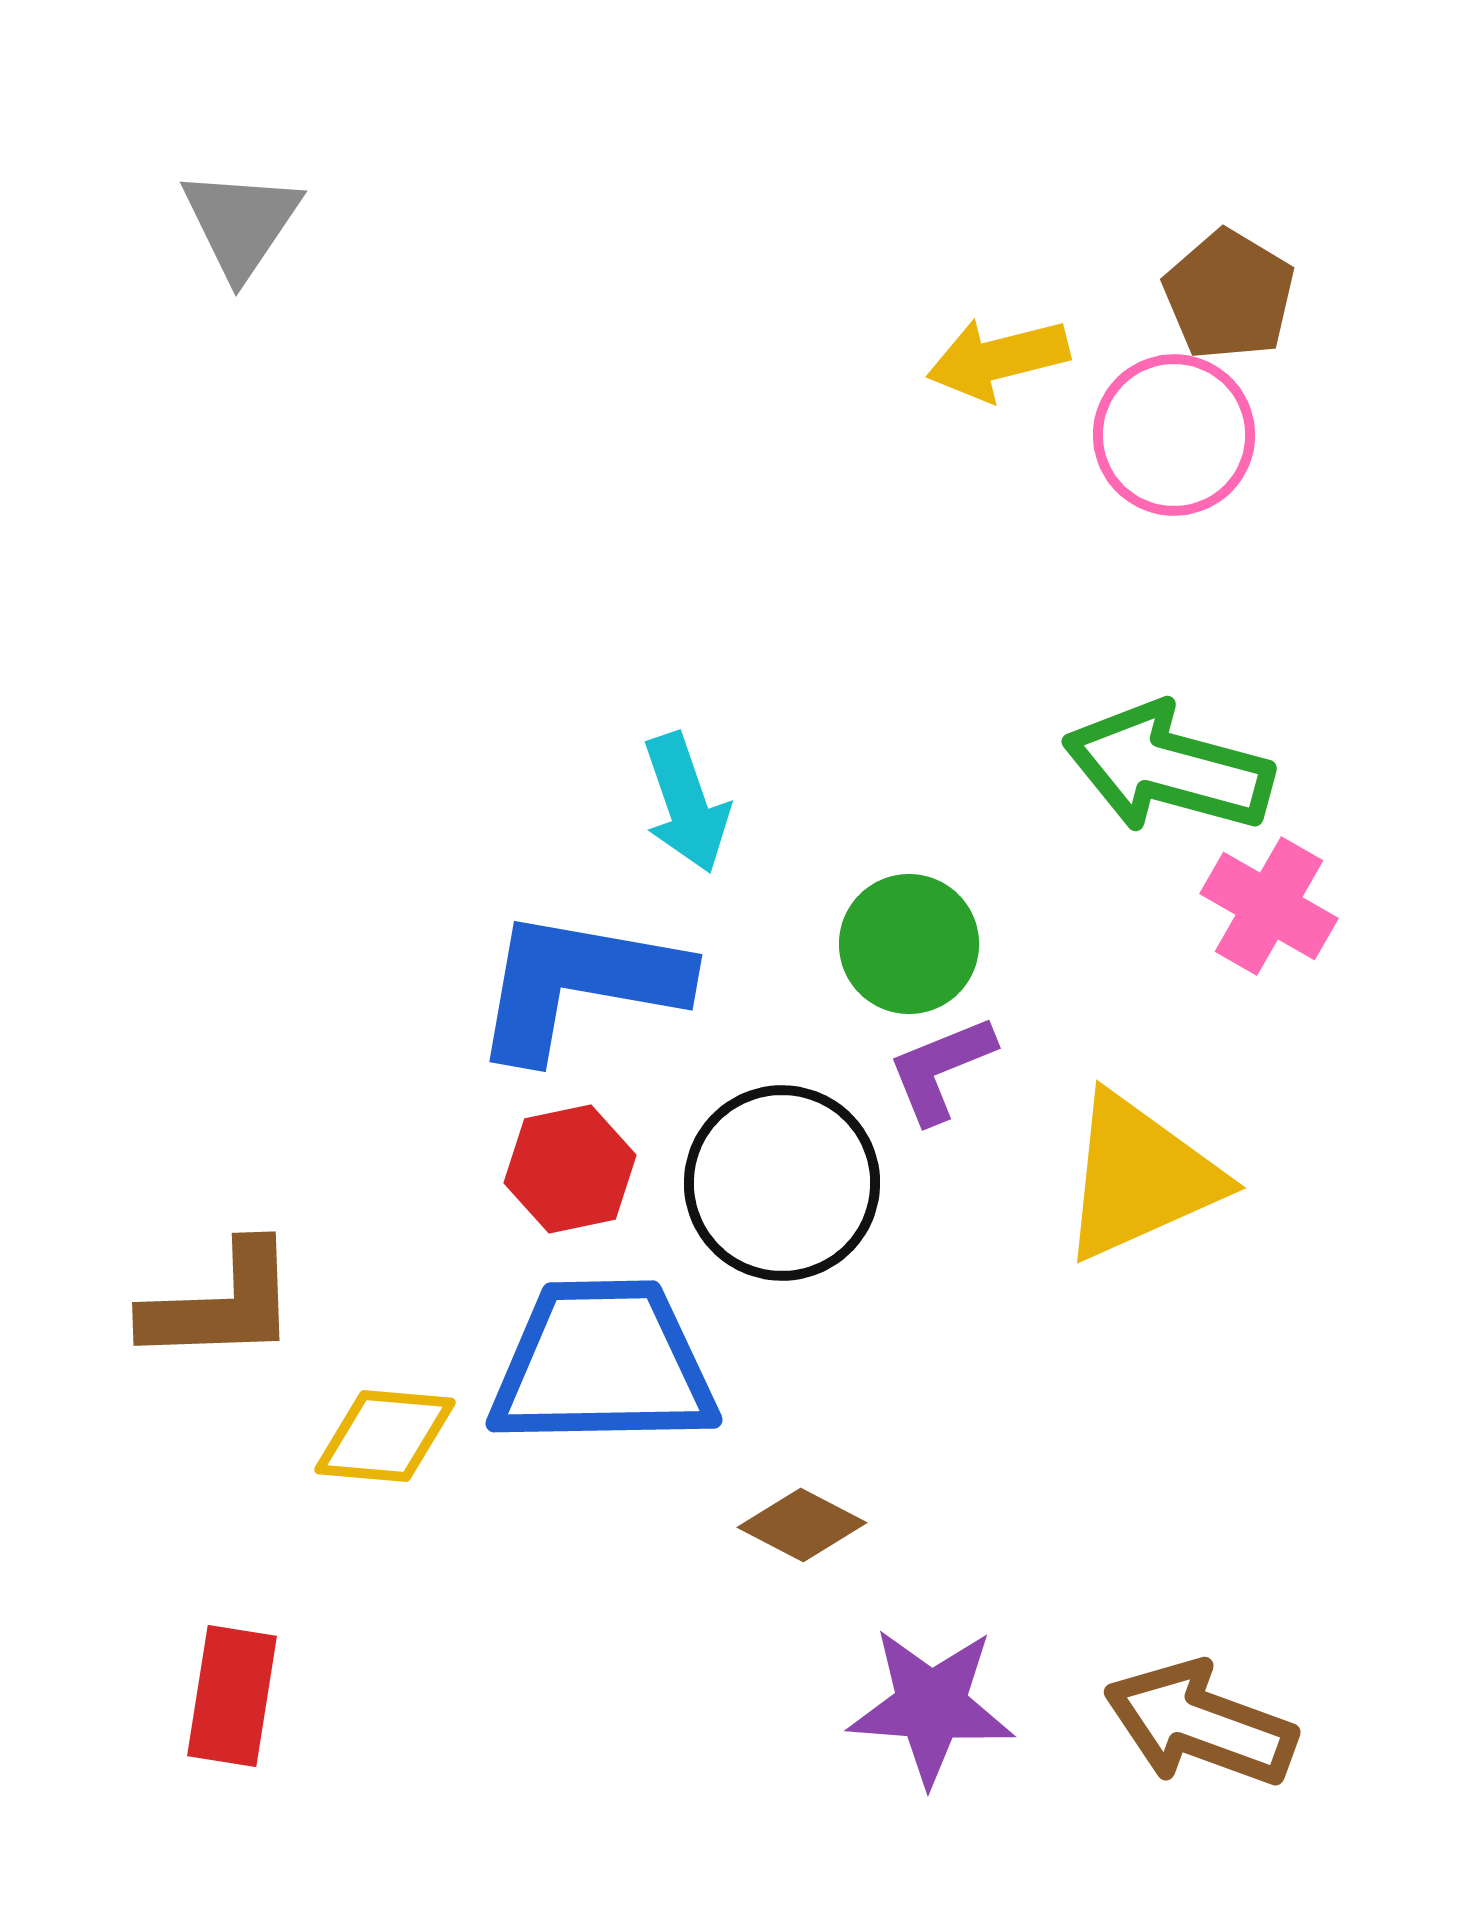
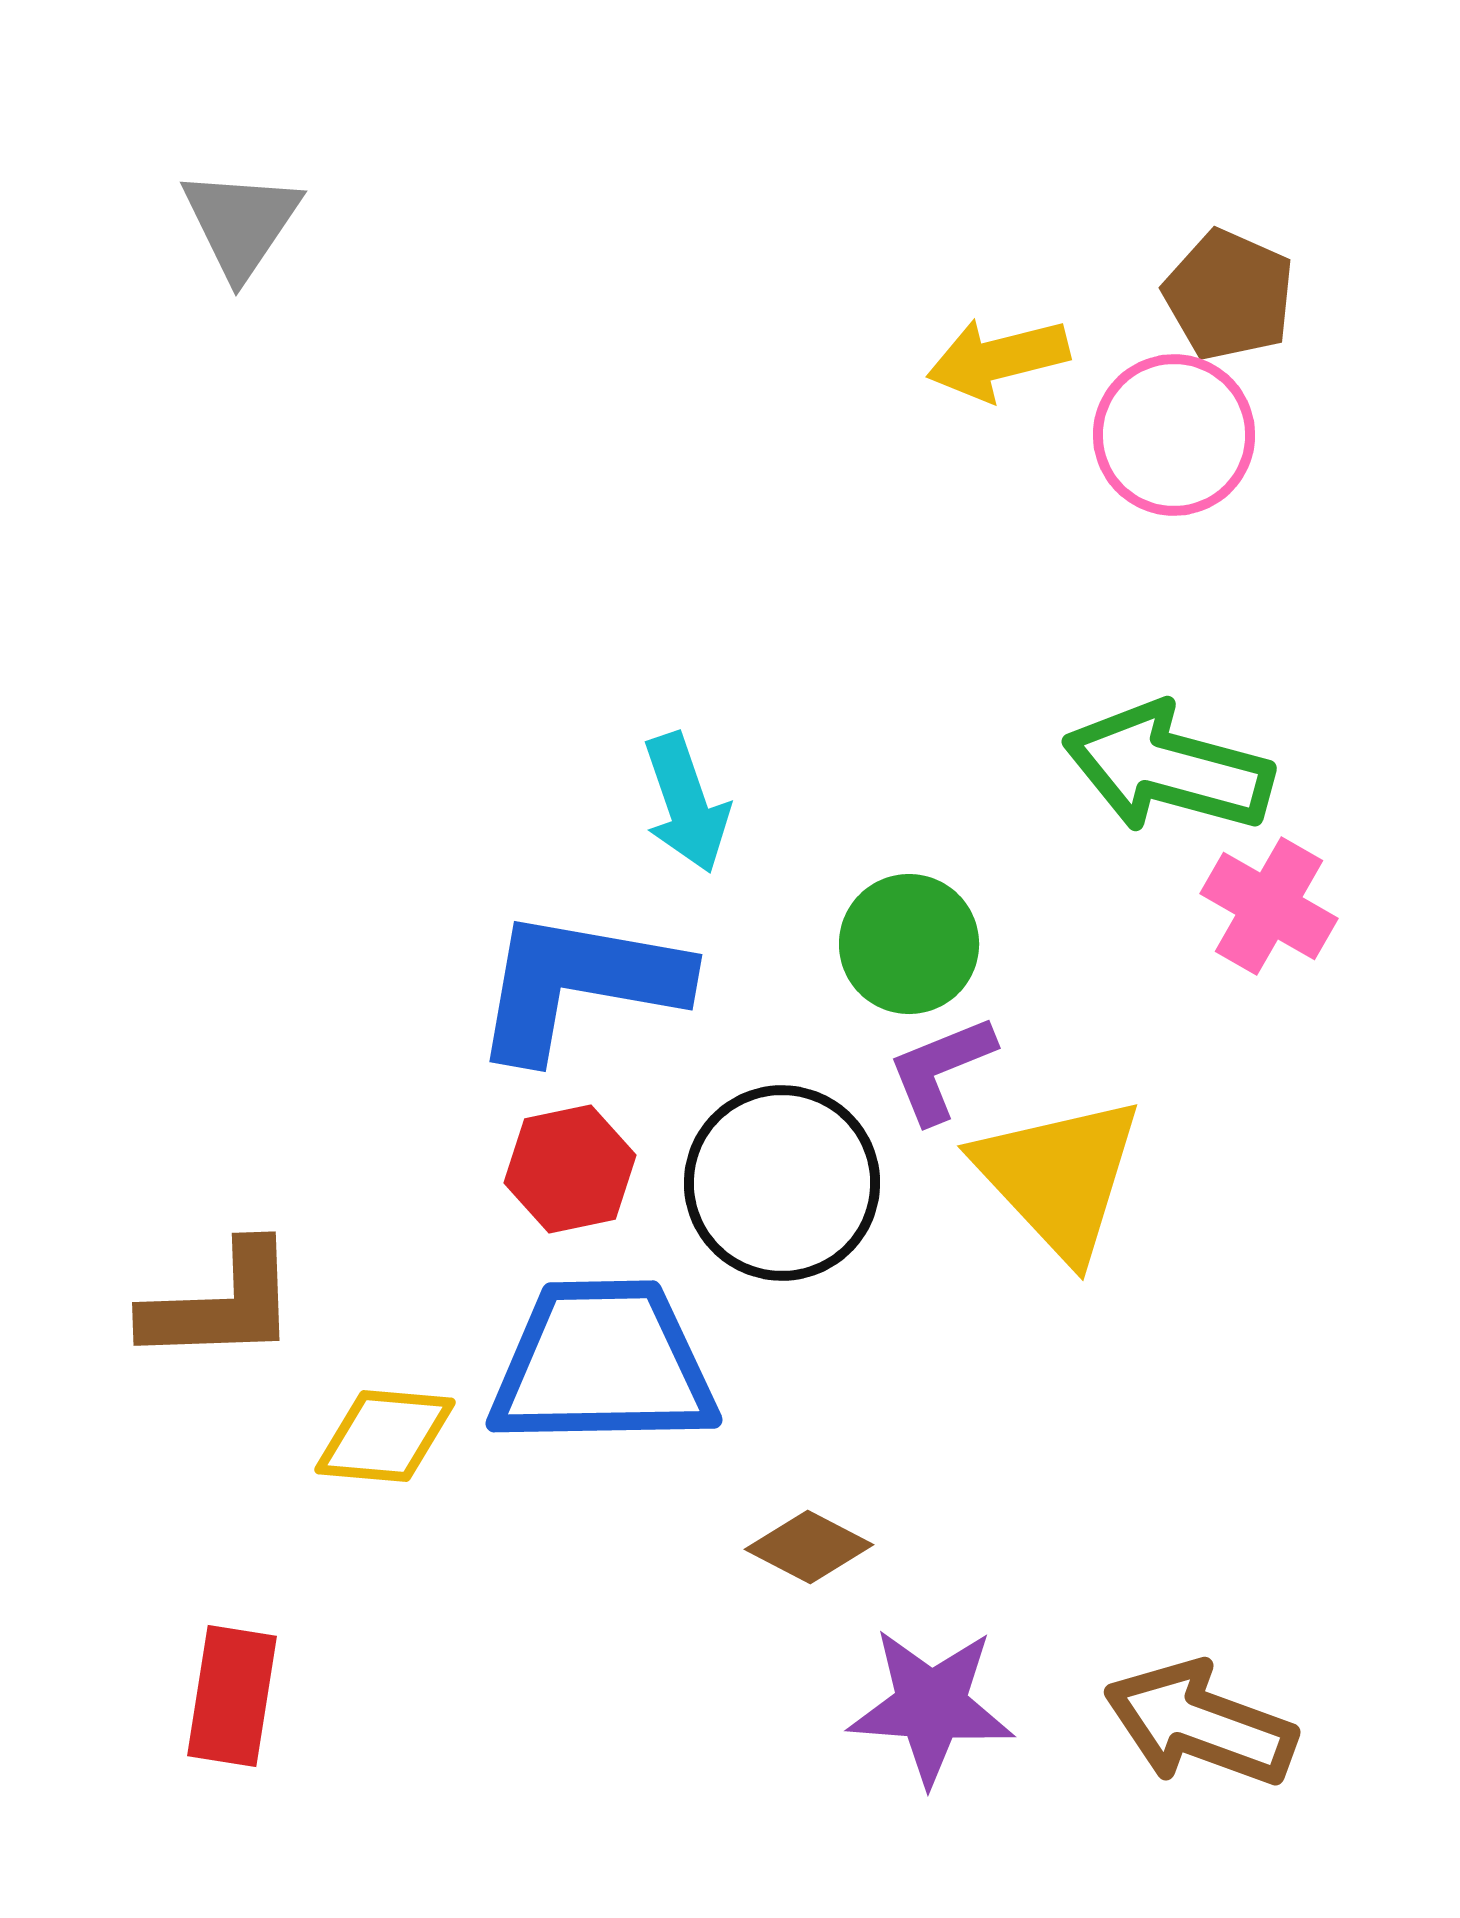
brown pentagon: rotated 7 degrees counterclockwise
yellow triangle: moved 81 px left; rotated 49 degrees counterclockwise
brown diamond: moved 7 px right, 22 px down
